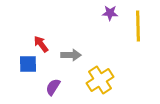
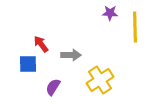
yellow line: moved 3 px left, 1 px down
